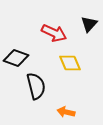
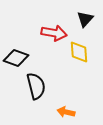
black triangle: moved 4 px left, 5 px up
red arrow: rotated 15 degrees counterclockwise
yellow diamond: moved 9 px right, 11 px up; rotated 20 degrees clockwise
